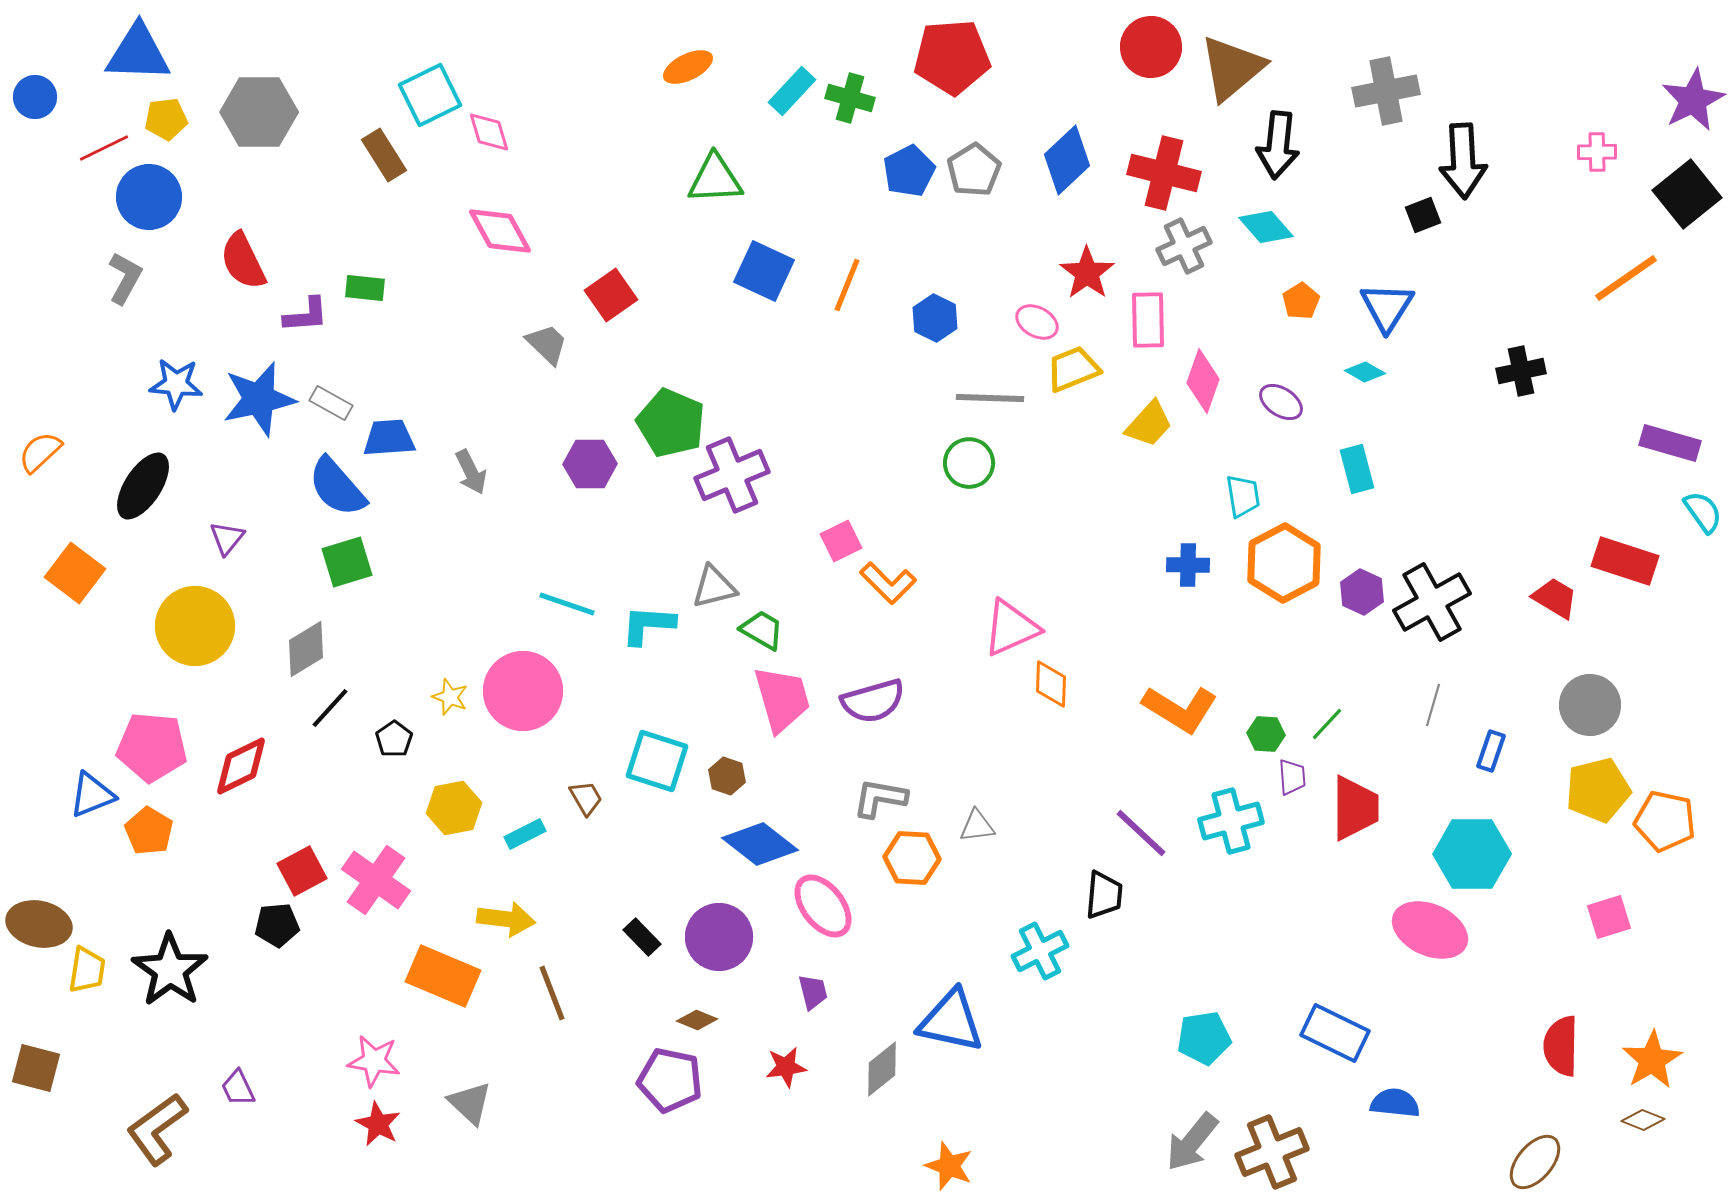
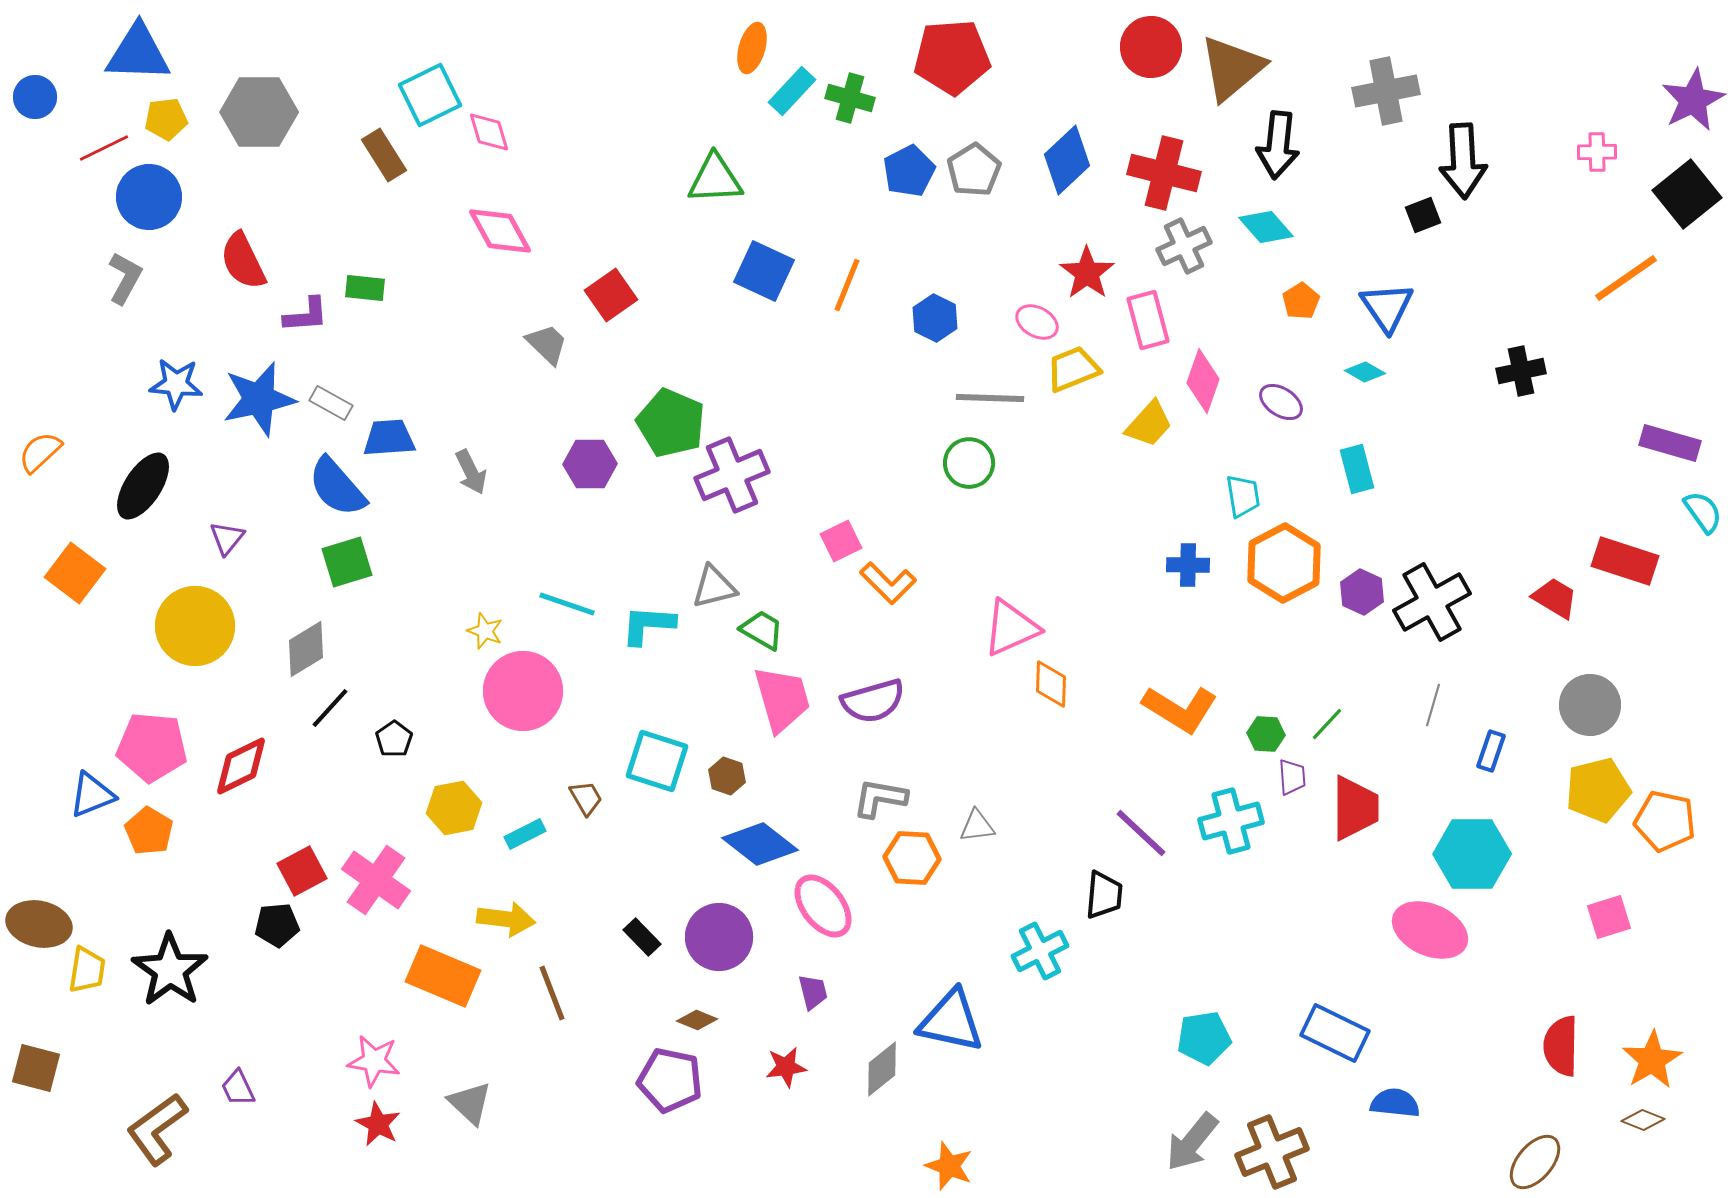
orange ellipse at (688, 67): moved 64 px right, 19 px up; rotated 48 degrees counterclockwise
blue triangle at (1387, 307): rotated 6 degrees counterclockwise
pink rectangle at (1148, 320): rotated 14 degrees counterclockwise
yellow star at (450, 697): moved 35 px right, 66 px up
